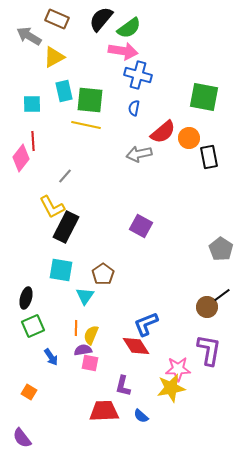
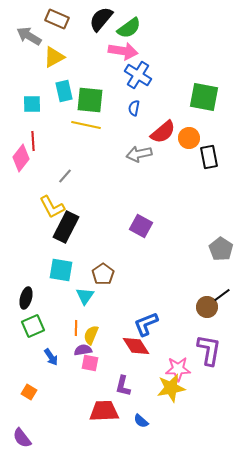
blue cross at (138, 75): rotated 16 degrees clockwise
blue semicircle at (141, 416): moved 5 px down
